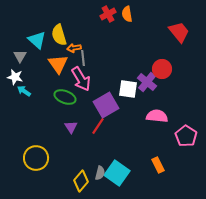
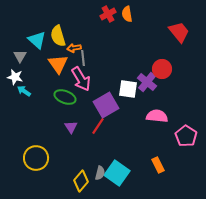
yellow semicircle: moved 1 px left, 1 px down
